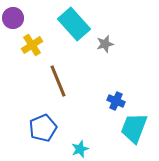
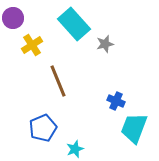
cyan star: moved 5 px left
